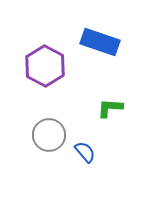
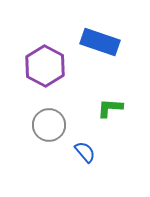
gray circle: moved 10 px up
